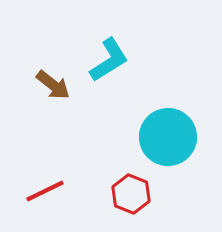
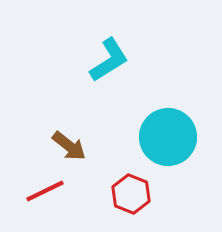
brown arrow: moved 16 px right, 61 px down
